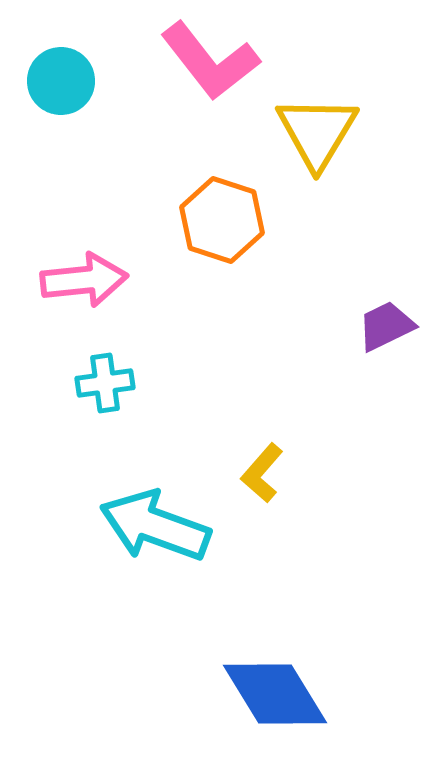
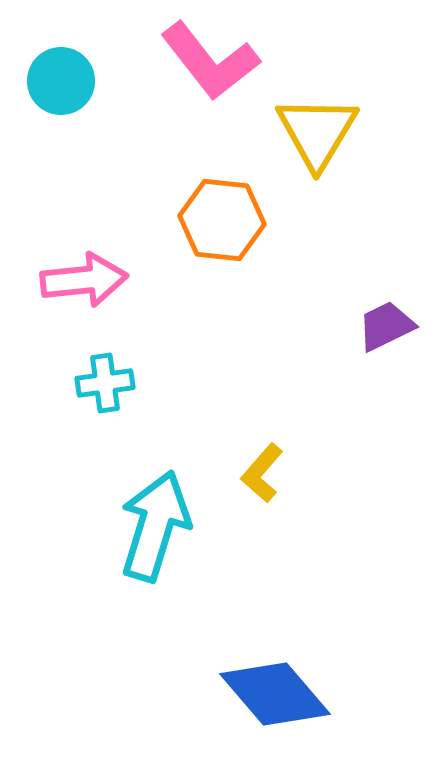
orange hexagon: rotated 12 degrees counterclockwise
cyan arrow: rotated 87 degrees clockwise
blue diamond: rotated 9 degrees counterclockwise
